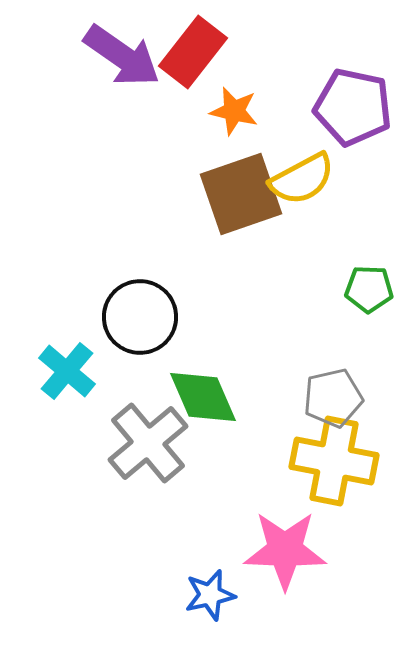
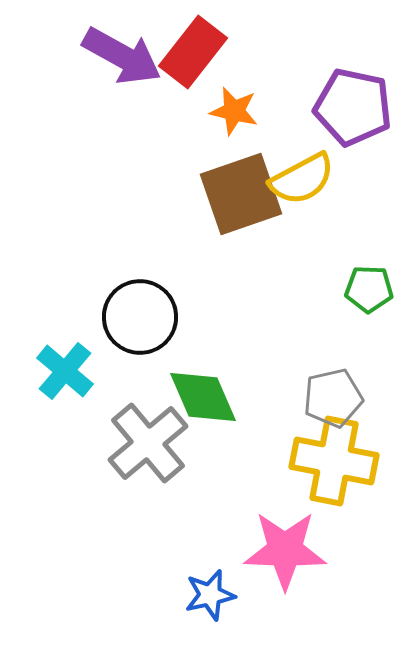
purple arrow: rotated 6 degrees counterclockwise
cyan cross: moved 2 px left
